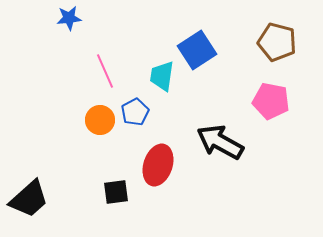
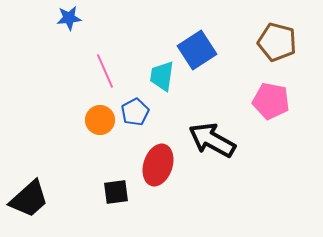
black arrow: moved 8 px left, 2 px up
